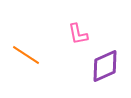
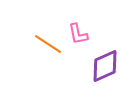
orange line: moved 22 px right, 11 px up
